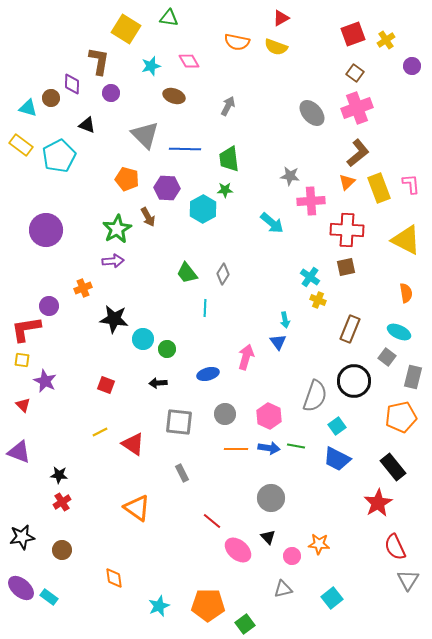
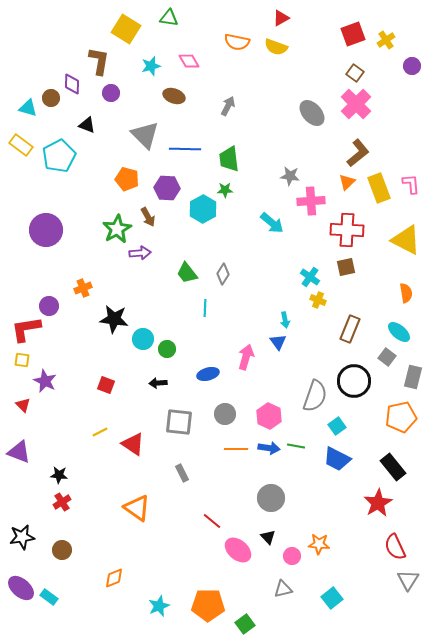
pink cross at (357, 108): moved 1 px left, 4 px up; rotated 24 degrees counterclockwise
purple arrow at (113, 261): moved 27 px right, 8 px up
cyan ellipse at (399, 332): rotated 15 degrees clockwise
orange diamond at (114, 578): rotated 75 degrees clockwise
